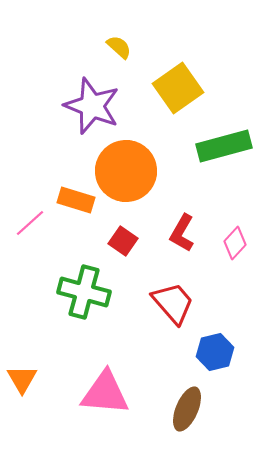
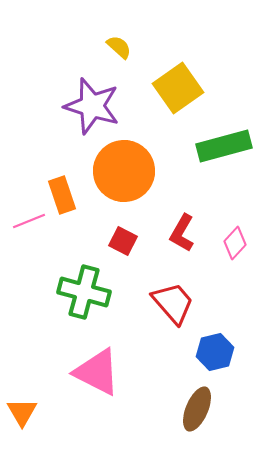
purple star: rotated 4 degrees counterclockwise
orange circle: moved 2 px left
orange rectangle: moved 14 px left, 5 px up; rotated 54 degrees clockwise
pink line: moved 1 px left, 2 px up; rotated 20 degrees clockwise
red square: rotated 8 degrees counterclockwise
orange triangle: moved 33 px down
pink triangle: moved 8 px left, 21 px up; rotated 22 degrees clockwise
brown ellipse: moved 10 px right
